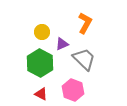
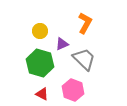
yellow circle: moved 2 px left, 1 px up
green hexagon: rotated 12 degrees counterclockwise
red triangle: moved 1 px right
